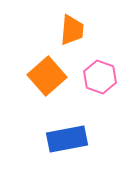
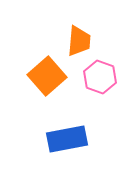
orange trapezoid: moved 7 px right, 11 px down
